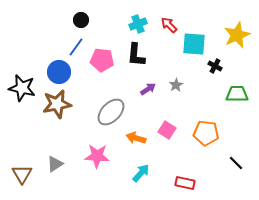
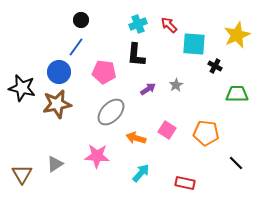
pink pentagon: moved 2 px right, 12 px down
